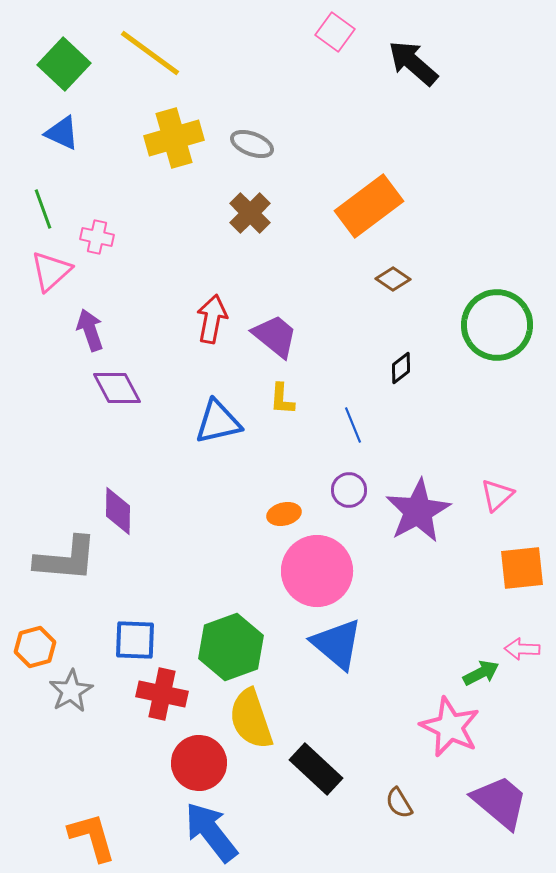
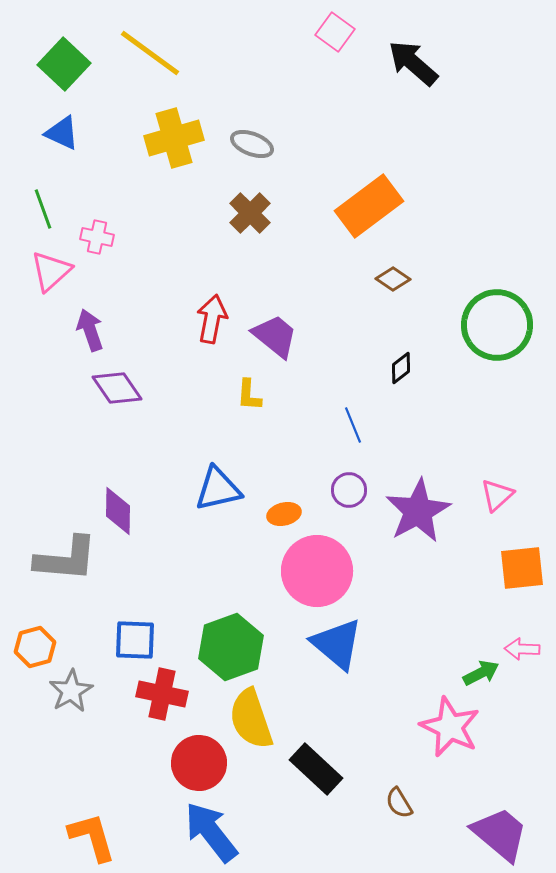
purple diamond at (117, 388): rotated 6 degrees counterclockwise
yellow L-shape at (282, 399): moved 33 px left, 4 px up
blue triangle at (218, 422): moved 67 px down
purple trapezoid at (500, 802): moved 32 px down
